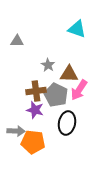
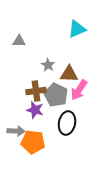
cyan triangle: rotated 42 degrees counterclockwise
gray triangle: moved 2 px right
